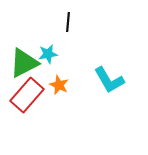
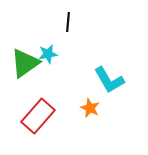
green triangle: moved 1 px right; rotated 8 degrees counterclockwise
orange star: moved 31 px right, 23 px down
red rectangle: moved 11 px right, 21 px down
